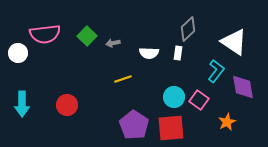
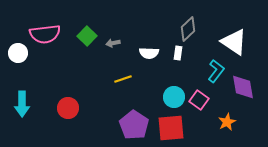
red circle: moved 1 px right, 3 px down
